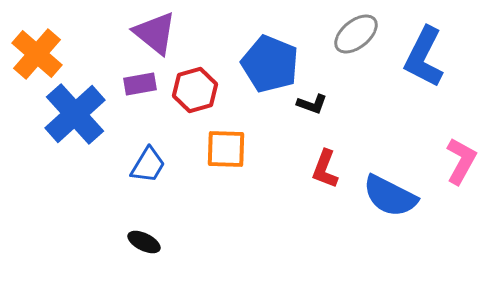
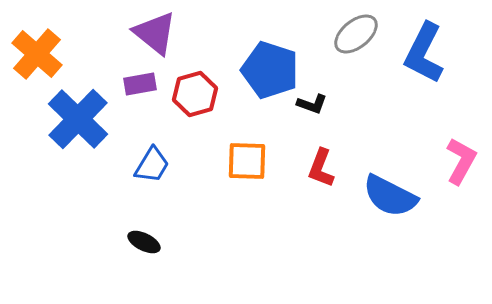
blue L-shape: moved 4 px up
blue pentagon: moved 6 px down; rotated 4 degrees counterclockwise
red hexagon: moved 4 px down
blue cross: moved 3 px right, 5 px down; rotated 4 degrees counterclockwise
orange square: moved 21 px right, 12 px down
blue trapezoid: moved 4 px right
red L-shape: moved 4 px left, 1 px up
